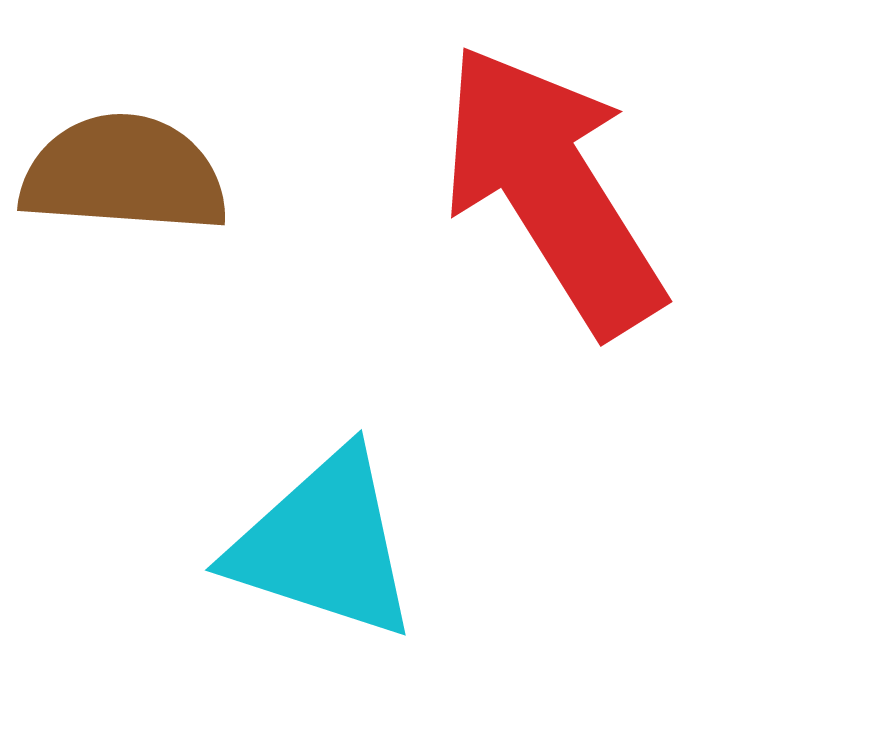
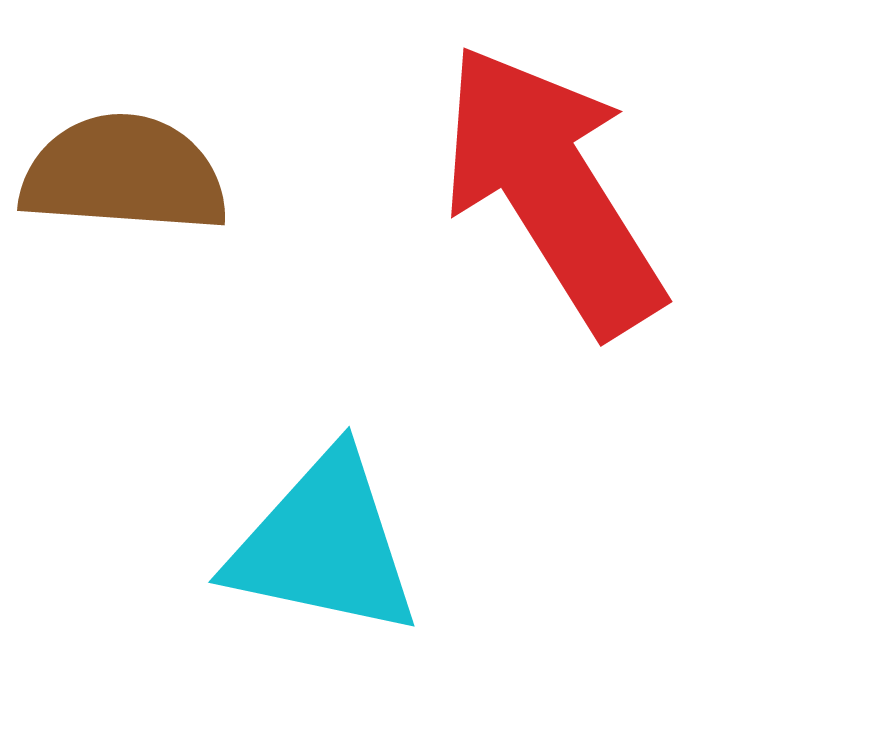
cyan triangle: rotated 6 degrees counterclockwise
